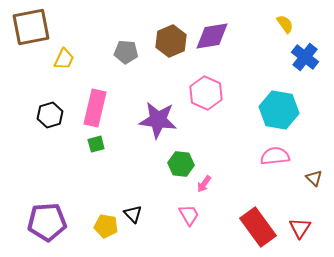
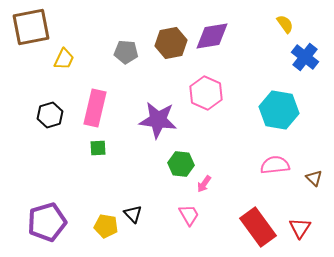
brown hexagon: moved 2 px down; rotated 12 degrees clockwise
green square: moved 2 px right, 4 px down; rotated 12 degrees clockwise
pink semicircle: moved 9 px down
purple pentagon: rotated 12 degrees counterclockwise
